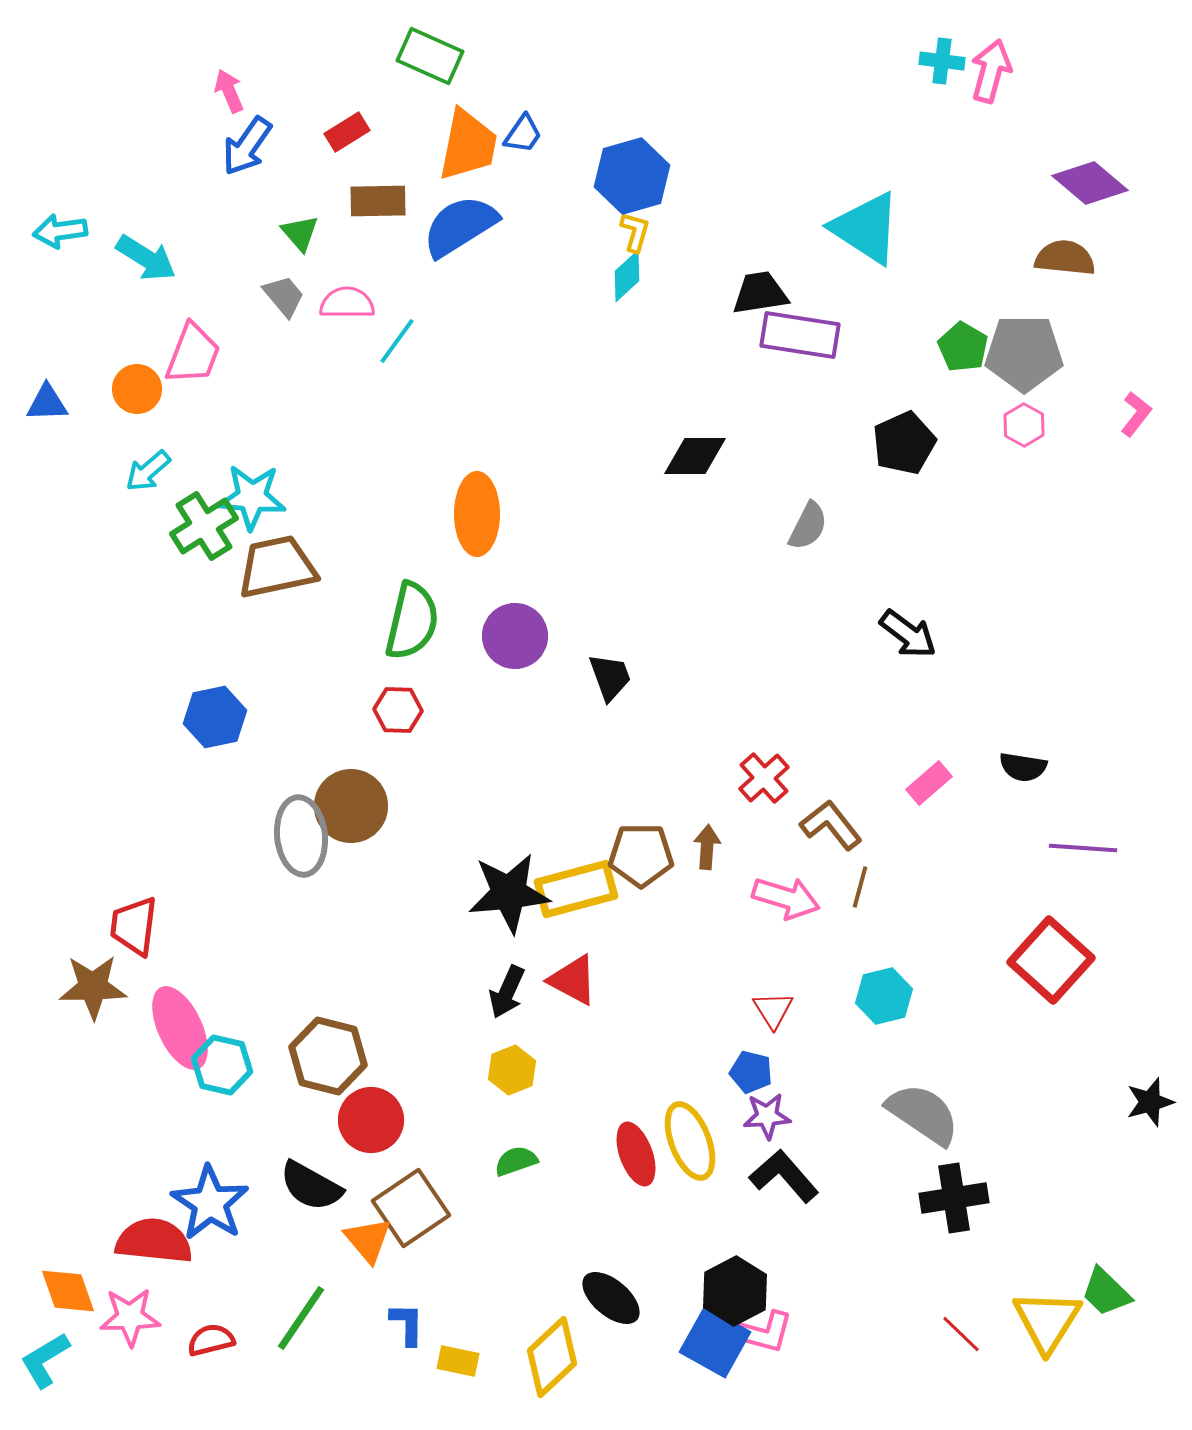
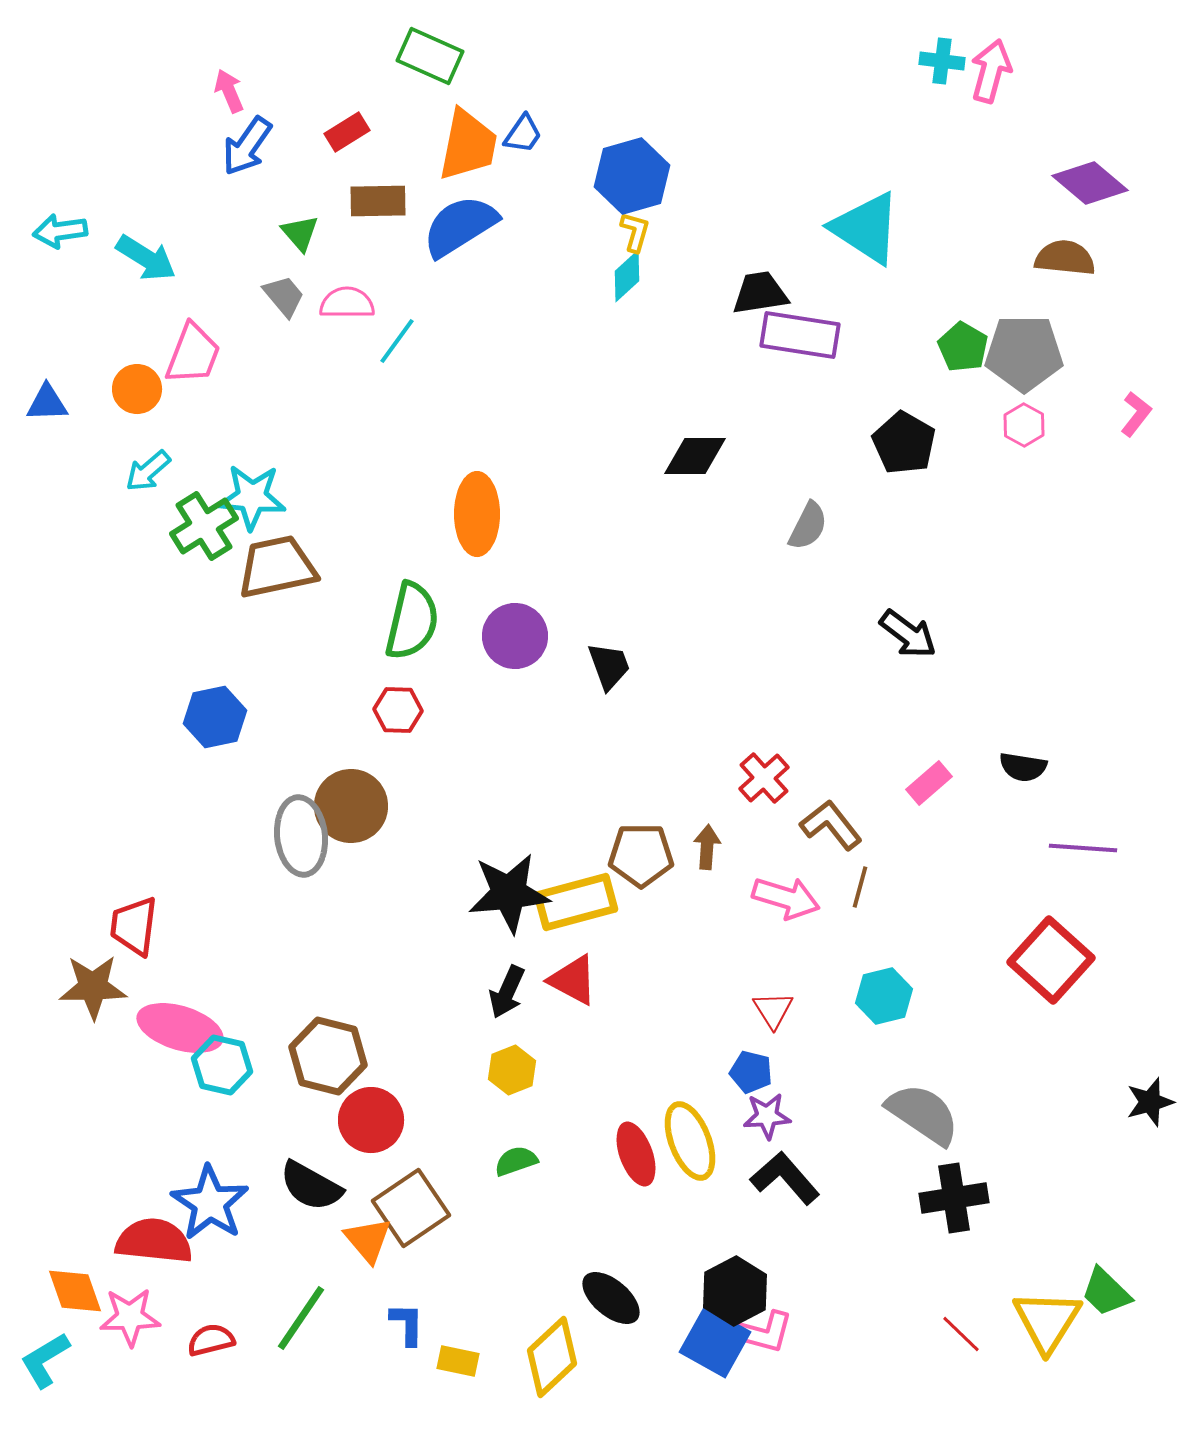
black pentagon at (904, 443): rotated 18 degrees counterclockwise
black trapezoid at (610, 677): moved 1 px left, 11 px up
yellow rectangle at (576, 889): moved 13 px down
pink ellipse at (180, 1028): rotated 48 degrees counterclockwise
black L-shape at (784, 1176): moved 1 px right, 2 px down
orange diamond at (68, 1291): moved 7 px right
